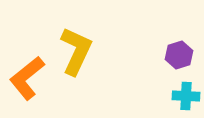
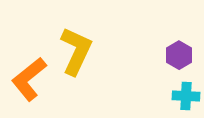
purple hexagon: rotated 12 degrees counterclockwise
orange L-shape: moved 2 px right, 1 px down
